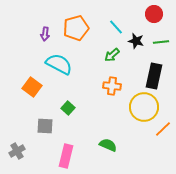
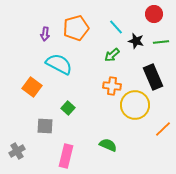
black rectangle: moved 1 px left, 1 px down; rotated 35 degrees counterclockwise
yellow circle: moved 9 px left, 2 px up
